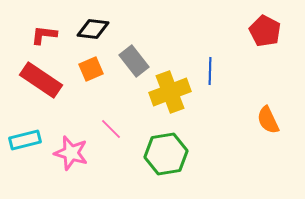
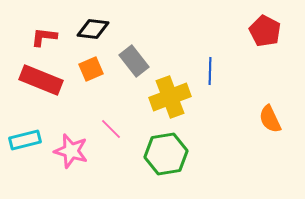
red L-shape: moved 2 px down
red rectangle: rotated 12 degrees counterclockwise
yellow cross: moved 5 px down
orange semicircle: moved 2 px right, 1 px up
pink star: moved 2 px up
